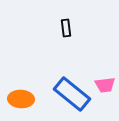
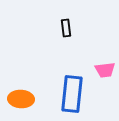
pink trapezoid: moved 15 px up
blue rectangle: rotated 57 degrees clockwise
